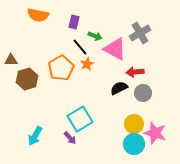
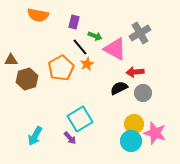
cyan circle: moved 3 px left, 3 px up
